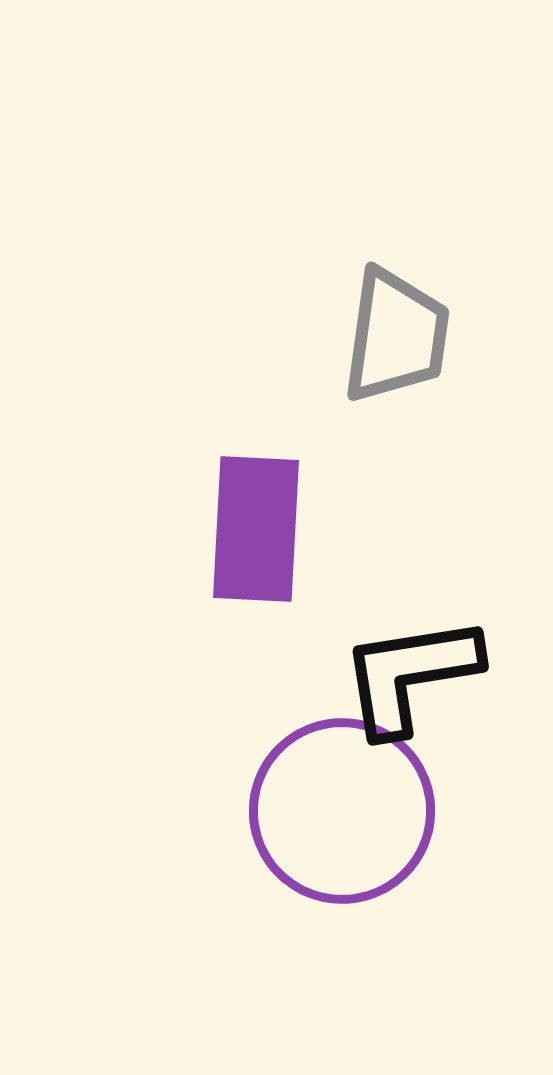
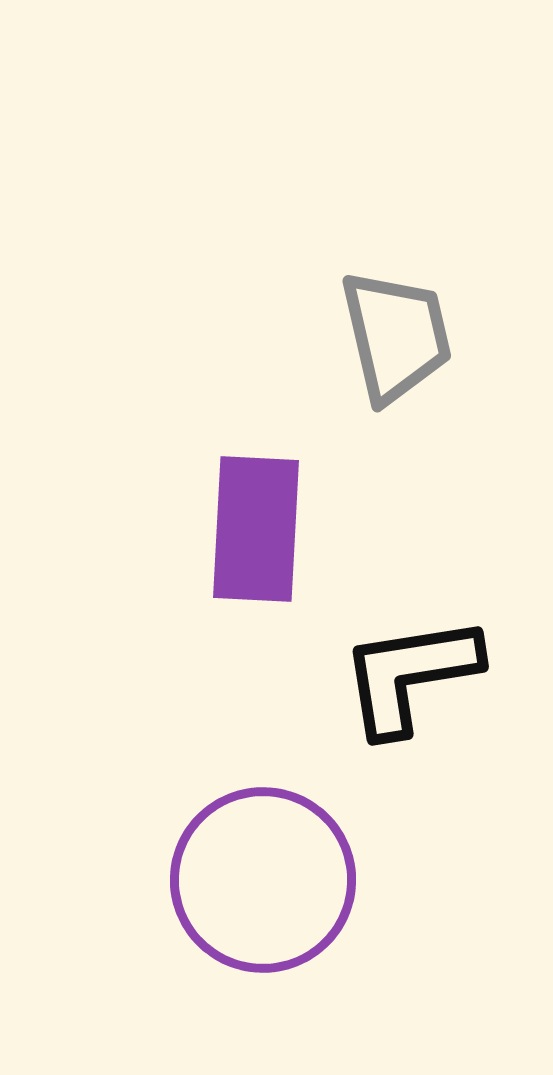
gray trapezoid: rotated 21 degrees counterclockwise
purple circle: moved 79 px left, 69 px down
